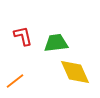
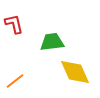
red L-shape: moved 9 px left, 12 px up
green trapezoid: moved 4 px left, 1 px up
